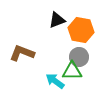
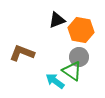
green triangle: rotated 35 degrees clockwise
